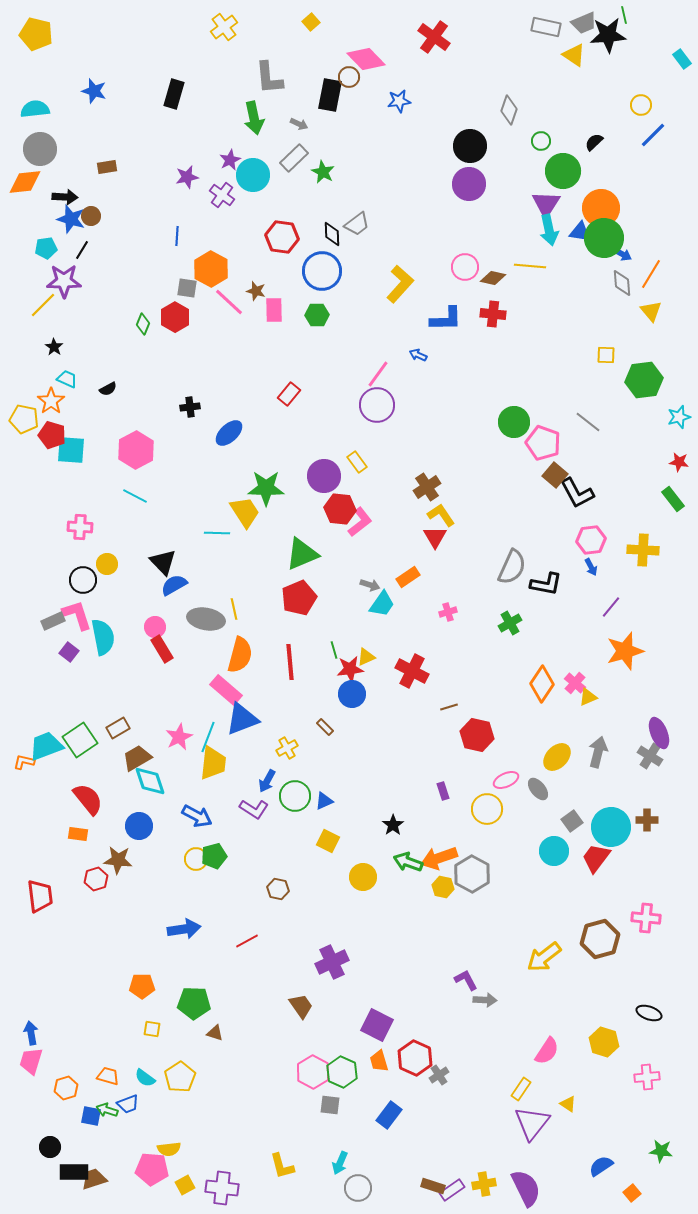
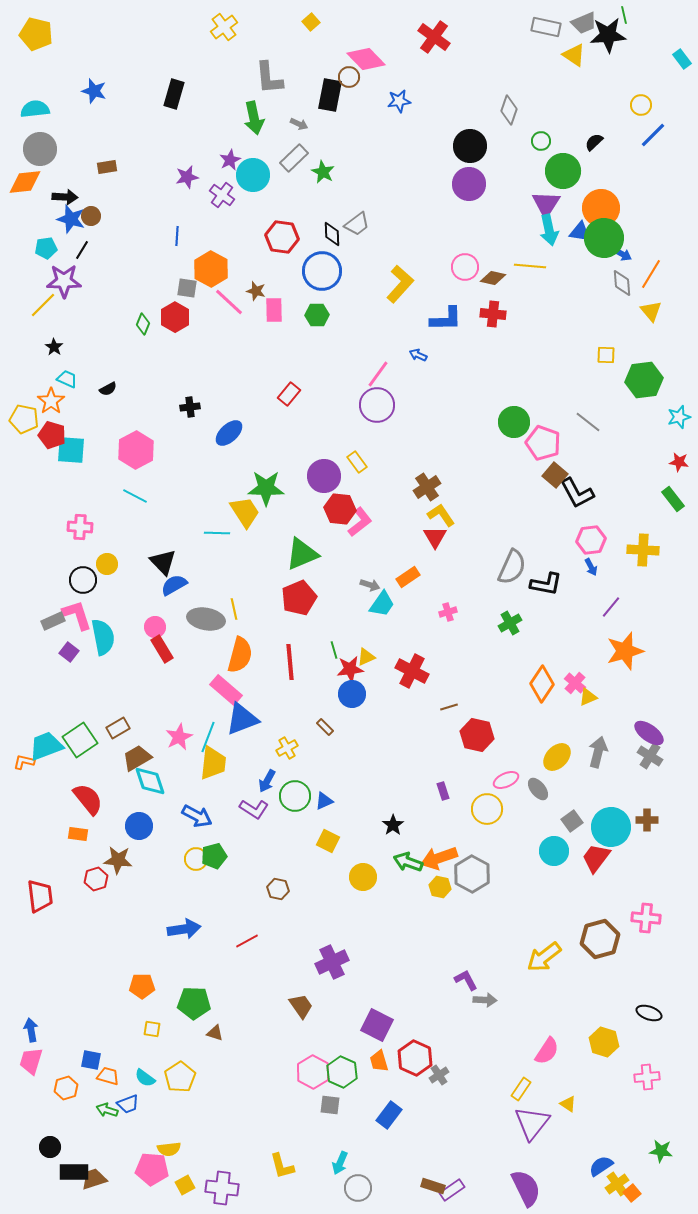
purple ellipse at (659, 733): moved 10 px left; rotated 32 degrees counterclockwise
yellow hexagon at (443, 887): moved 3 px left
blue arrow at (31, 1033): moved 3 px up
blue square at (91, 1116): moved 56 px up
yellow cross at (484, 1184): moved 133 px right; rotated 25 degrees counterclockwise
